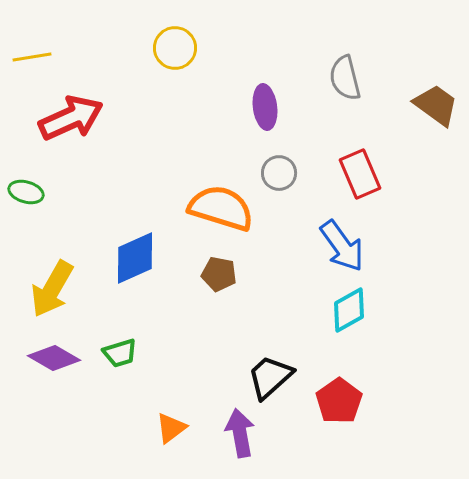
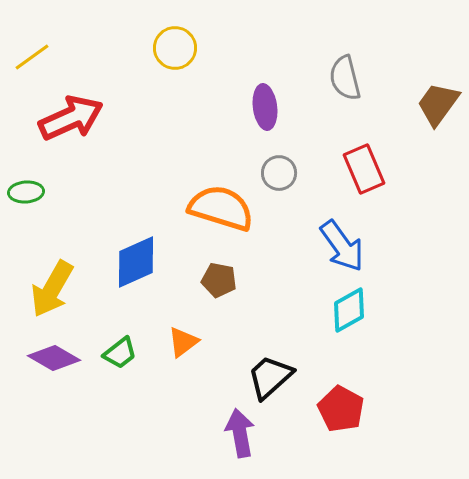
yellow line: rotated 27 degrees counterclockwise
brown trapezoid: moved 2 px right, 1 px up; rotated 90 degrees counterclockwise
red rectangle: moved 4 px right, 5 px up
green ellipse: rotated 20 degrees counterclockwise
blue diamond: moved 1 px right, 4 px down
brown pentagon: moved 6 px down
green trapezoid: rotated 21 degrees counterclockwise
red pentagon: moved 2 px right, 8 px down; rotated 9 degrees counterclockwise
orange triangle: moved 12 px right, 86 px up
